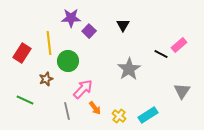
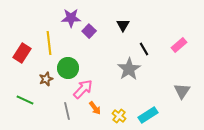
black line: moved 17 px left, 5 px up; rotated 32 degrees clockwise
green circle: moved 7 px down
